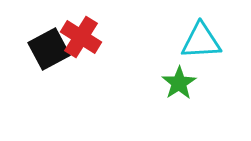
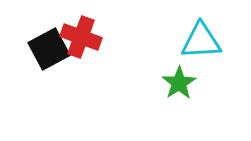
red cross: rotated 12 degrees counterclockwise
